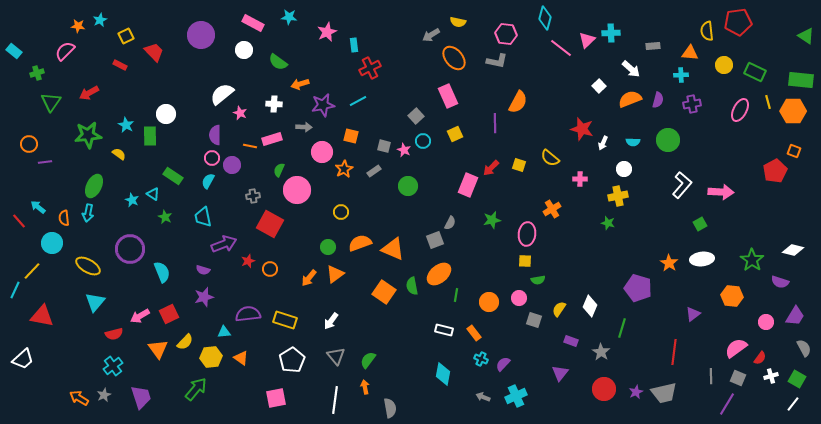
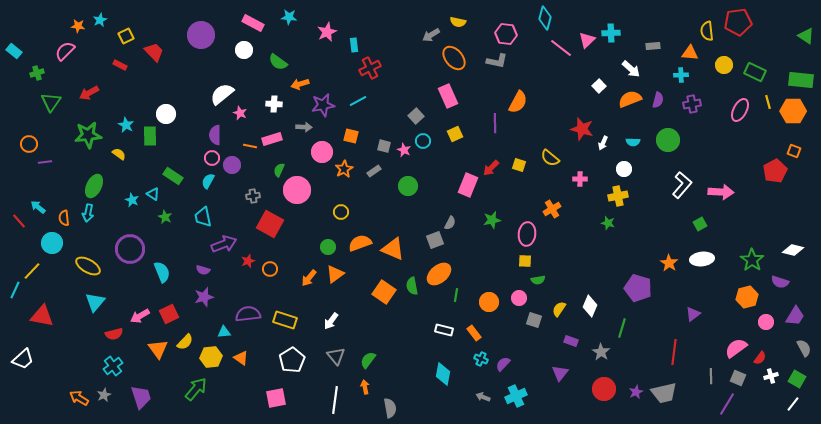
orange hexagon at (732, 296): moved 15 px right, 1 px down; rotated 20 degrees counterclockwise
